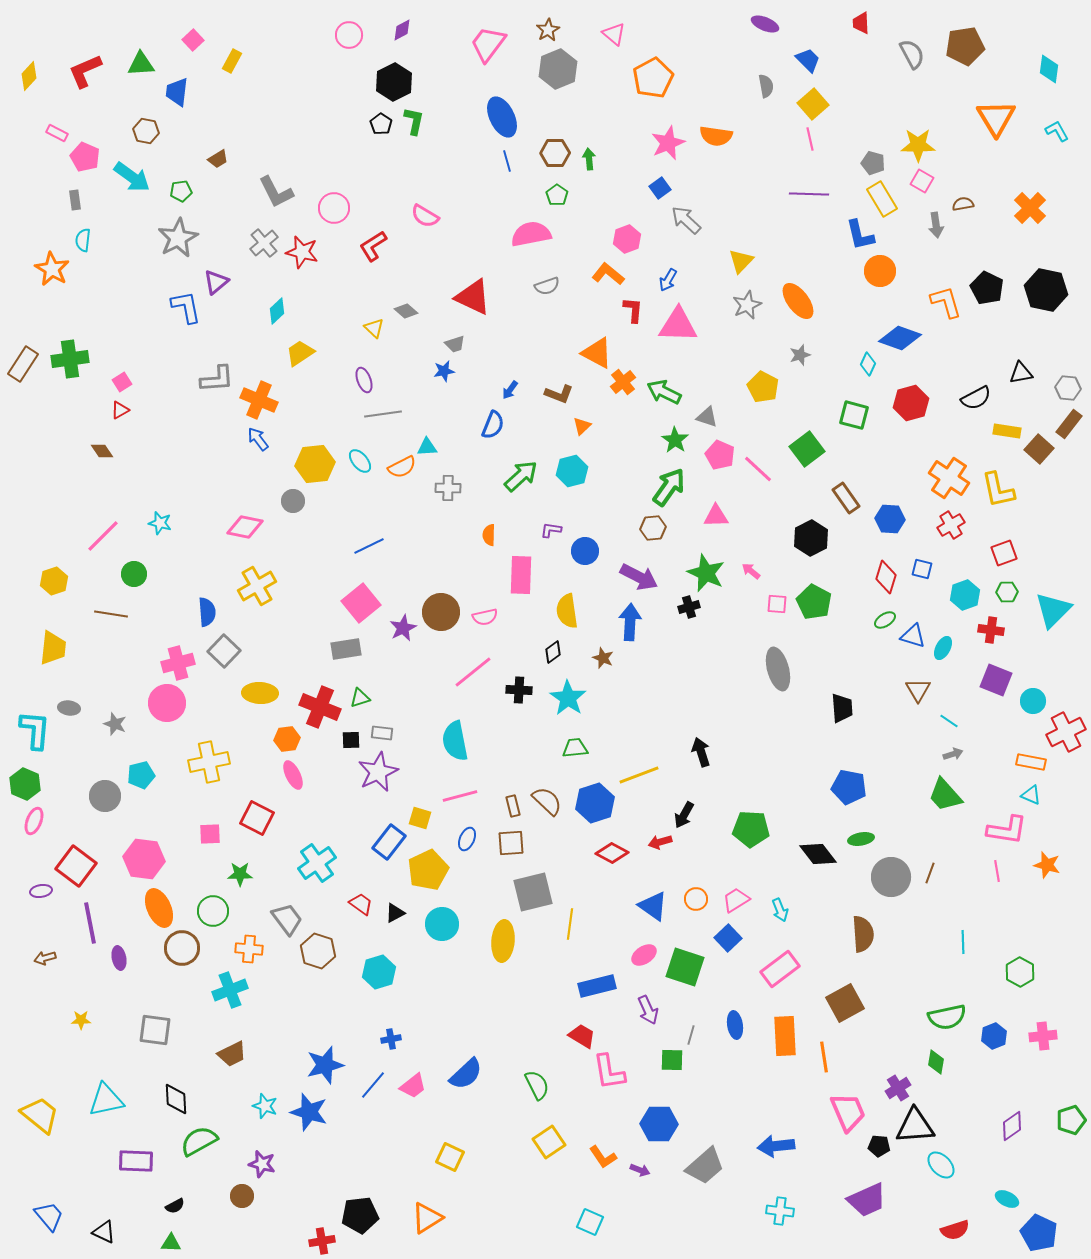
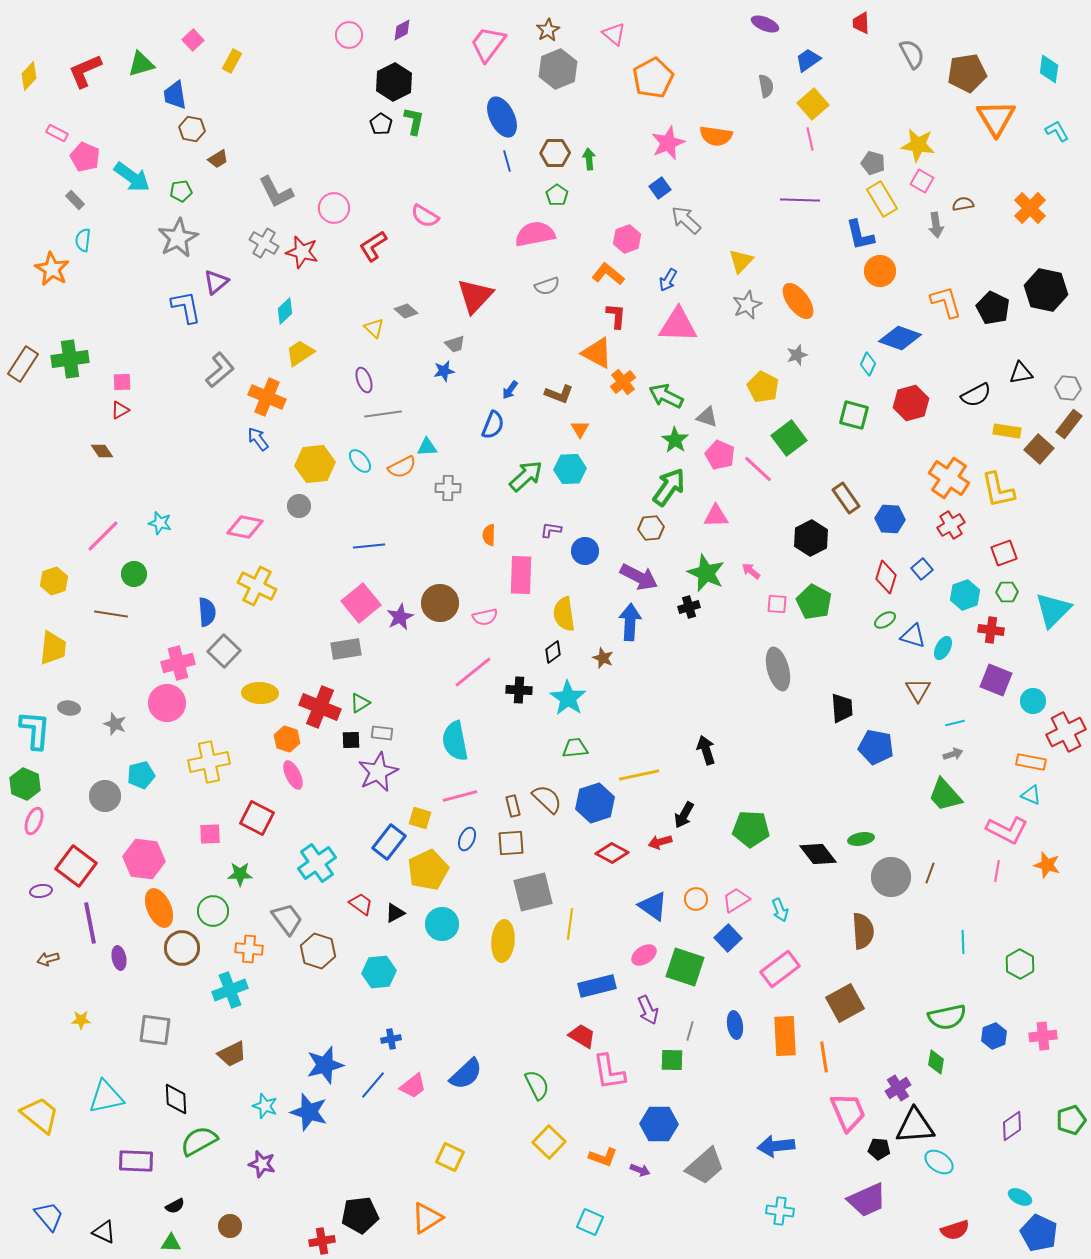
brown pentagon at (965, 46): moved 2 px right, 27 px down
blue trapezoid at (808, 60): rotated 80 degrees counterclockwise
green triangle at (141, 64): rotated 12 degrees counterclockwise
blue trapezoid at (177, 92): moved 2 px left, 3 px down; rotated 16 degrees counterclockwise
brown hexagon at (146, 131): moved 46 px right, 2 px up
yellow star at (918, 145): rotated 8 degrees clockwise
purple line at (809, 194): moved 9 px left, 6 px down
gray rectangle at (75, 200): rotated 36 degrees counterclockwise
pink semicircle at (531, 234): moved 4 px right
gray cross at (264, 243): rotated 20 degrees counterclockwise
black pentagon at (987, 288): moved 6 px right, 20 px down
red triangle at (473, 297): moved 2 px right, 1 px up; rotated 48 degrees clockwise
red L-shape at (633, 310): moved 17 px left, 6 px down
cyan diamond at (277, 311): moved 8 px right
gray star at (800, 355): moved 3 px left
gray L-shape at (217, 379): moved 3 px right, 9 px up; rotated 36 degrees counterclockwise
pink square at (122, 382): rotated 30 degrees clockwise
green arrow at (664, 392): moved 2 px right, 4 px down
black semicircle at (976, 398): moved 3 px up
orange cross at (259, 400): moved 8 px right, 3 px up
orange triangle at (582, 426): moved 2 px left, 3 px down; rotated 18 degrees counterclockwise
green square at (807, 449): moved 18 px left, 11 px up
cyan hexagon at (572, 471): moved 2 px left, 2 px up; rotated 12 degrees clockwise
green arrow at (521, 476): moved 5 px right
gray circle at (293, 501): moved 6 px right, 5 px down
brown hexagon at (653, 528): moved 2 px left
blue line at (369, 546): rotated 20 degrees clockwise
blue square at (922, 569): rotated 35 degrees clockwise
yellow cross at (257, 586): rotated 33 degrees counterclockwise
yellow semicircle at (567, 611): moved 3 px left, 3 px down
brown circle at (441, 612): moved 1 px left, 9 px up
purple star at (403, 628): moved 3 px left, 11 px up
green triangle at (360, 698): moved 5 px down; rotated 15 degrees counterclockwise
cyan line at (949, 721): moved 6 px right, 2 px down; rotated 48 degrees counterclockwise
orange hexagon at (287, 739): rotated 25 degrees clockwise
black arrow at (701, 752): moved 5 px right, 2 px up
yellow line at (639, 775): rotated 9 degrees clockwise
blue pentagon at (849, 787): moved 27 px right, 40 px up
brown semicircle at (547, 801): moved 2 px up
pink L-shape at (1007, 830): rotated 18 degrees clockwise
pink line at (997, 871): rotated 20 degrees clockwise
brown semicircle at (863, 934): moved 3 px up
brown arrow at (45, 958): moved 3 px right, 1 px down
cyan hexagon at (379, 972): rotated 12 degrees clockwise
green hexagon at (1020, 972): moved 8 px up
gray line at (691, 1035): moved 1 px left, 4 px up
cyan triangle at (106, 1100): moved 3 px up
yellow square at (549, 1142): rotated 12 degrees counterclockwise
black pentagon at (879, 1146): moved 3 px down
orange L-shape at (603, 1157): rotated 36 degrees counterclockwise
cyan ellipse at (941, 1165): moved 2 px left, 3 px up; rotated 12 degrees counterclockwise
brown circle at (242, 1196): moved 12 px left, 30 px down
cyan ellipse at (1007, 1199): moved 13 px right, 2 px up
